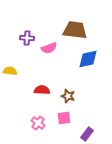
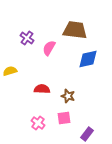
purple cross: rotated 32 degrees clockwise
pink semicircle: rotated 140 degrees clockwise
yellow semicircle: rotated 24 degrees counterclockwise
red semicircle: moved 1 px up
